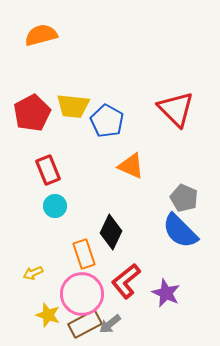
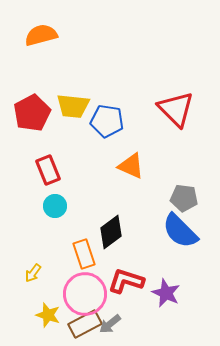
blue pentagon: rotated 20 degrees counterclockwise
gray pentagon: rotated 16 degrees counterclockwise
black diamond: rotated 28 degrees clockwise
yellow arrow: rotated 30 degrees counterclockwise
red L-shape: rotated 57 degrees clockwise
pink circle: moved 3 px right
